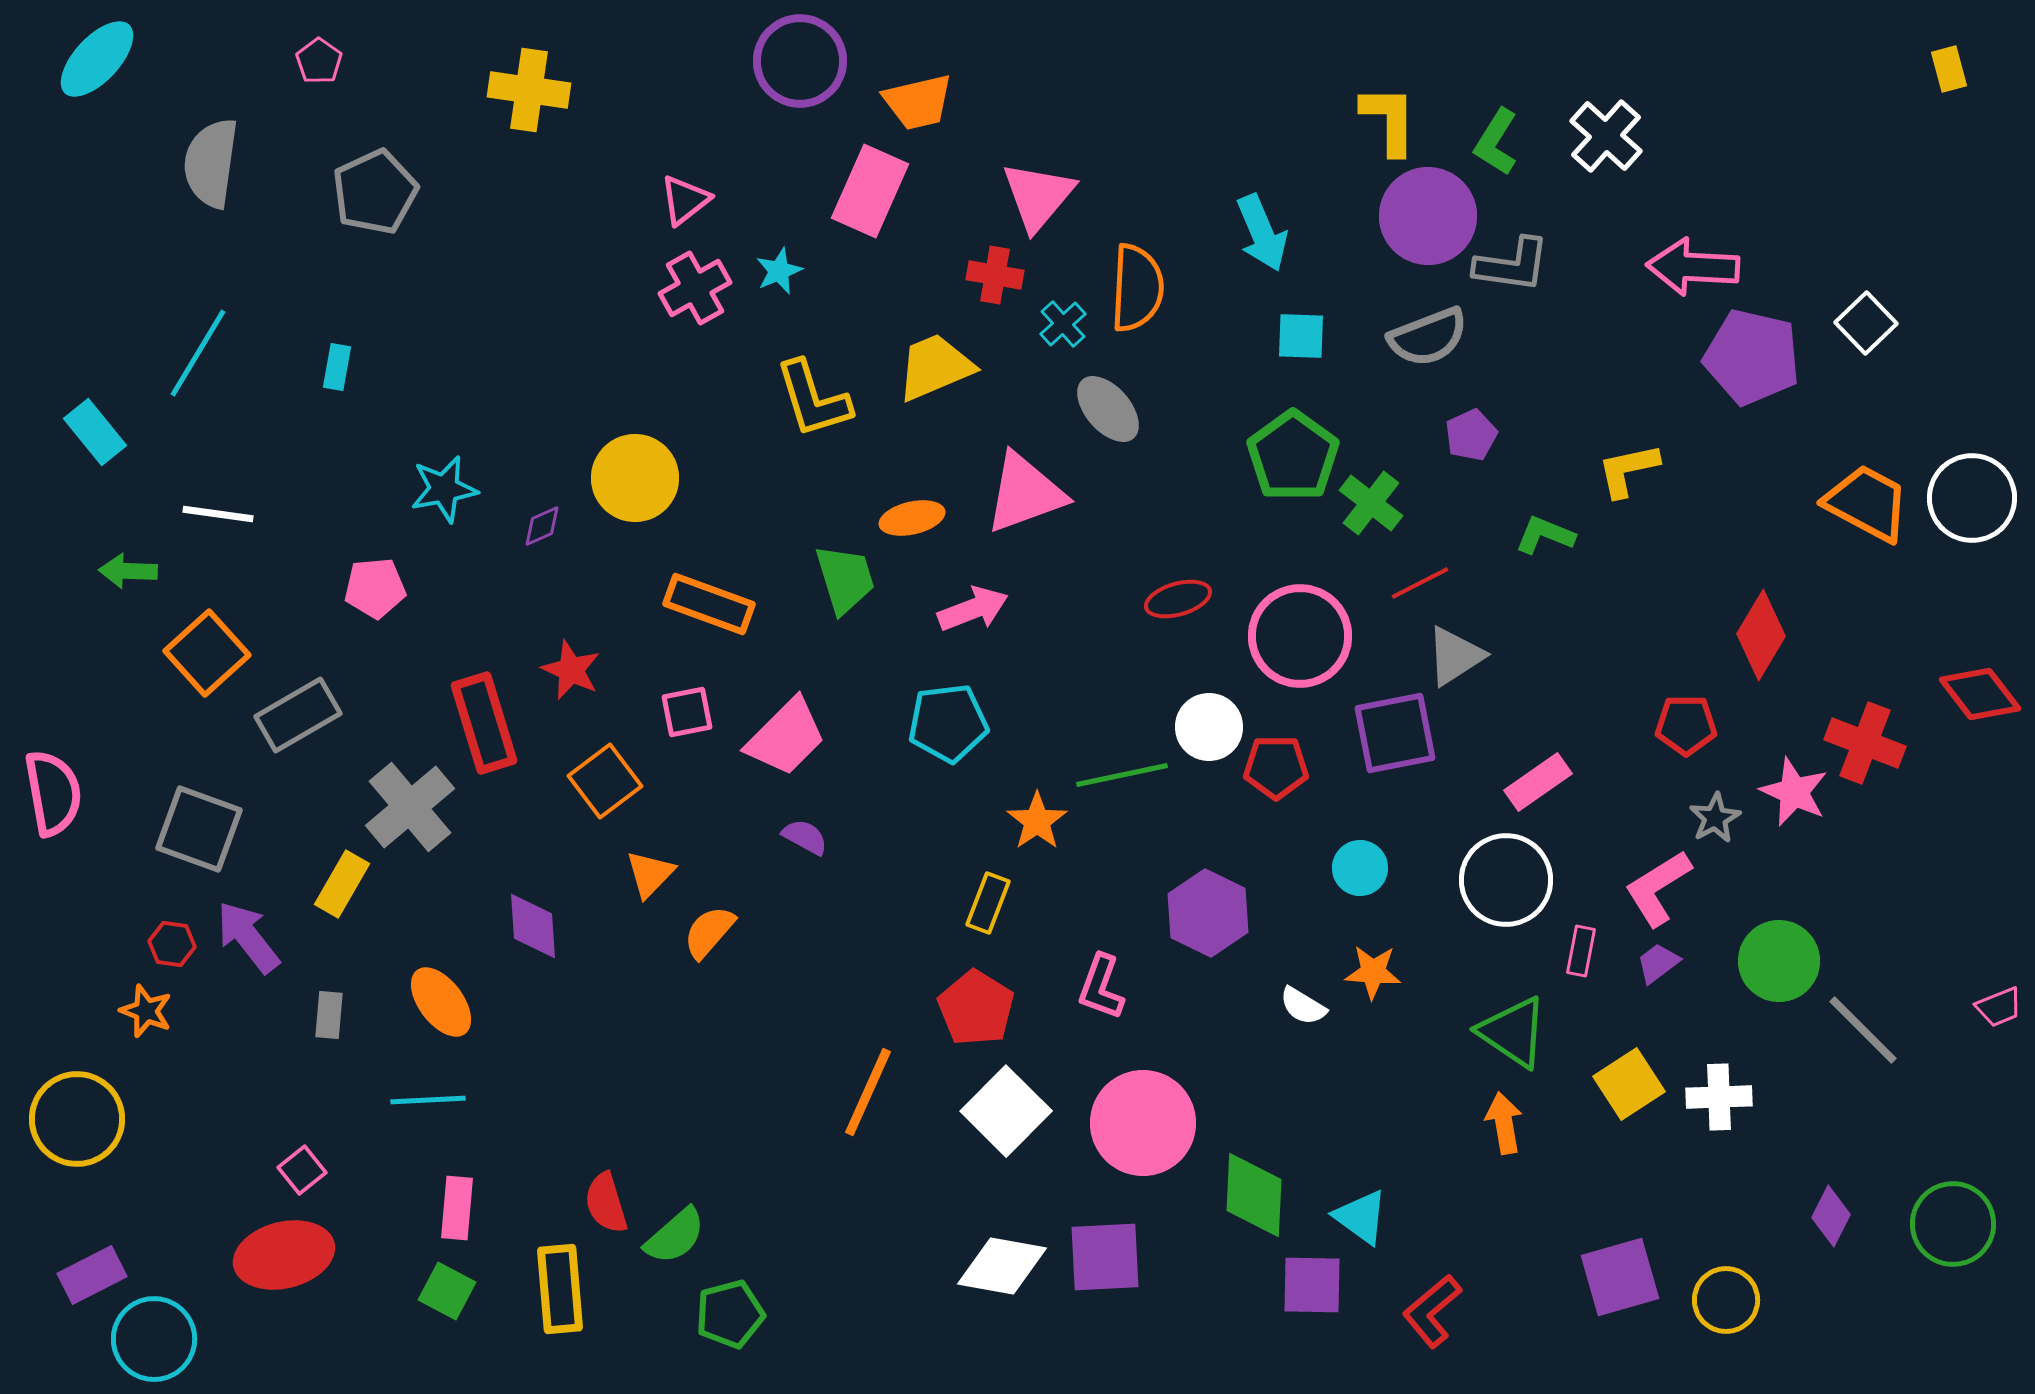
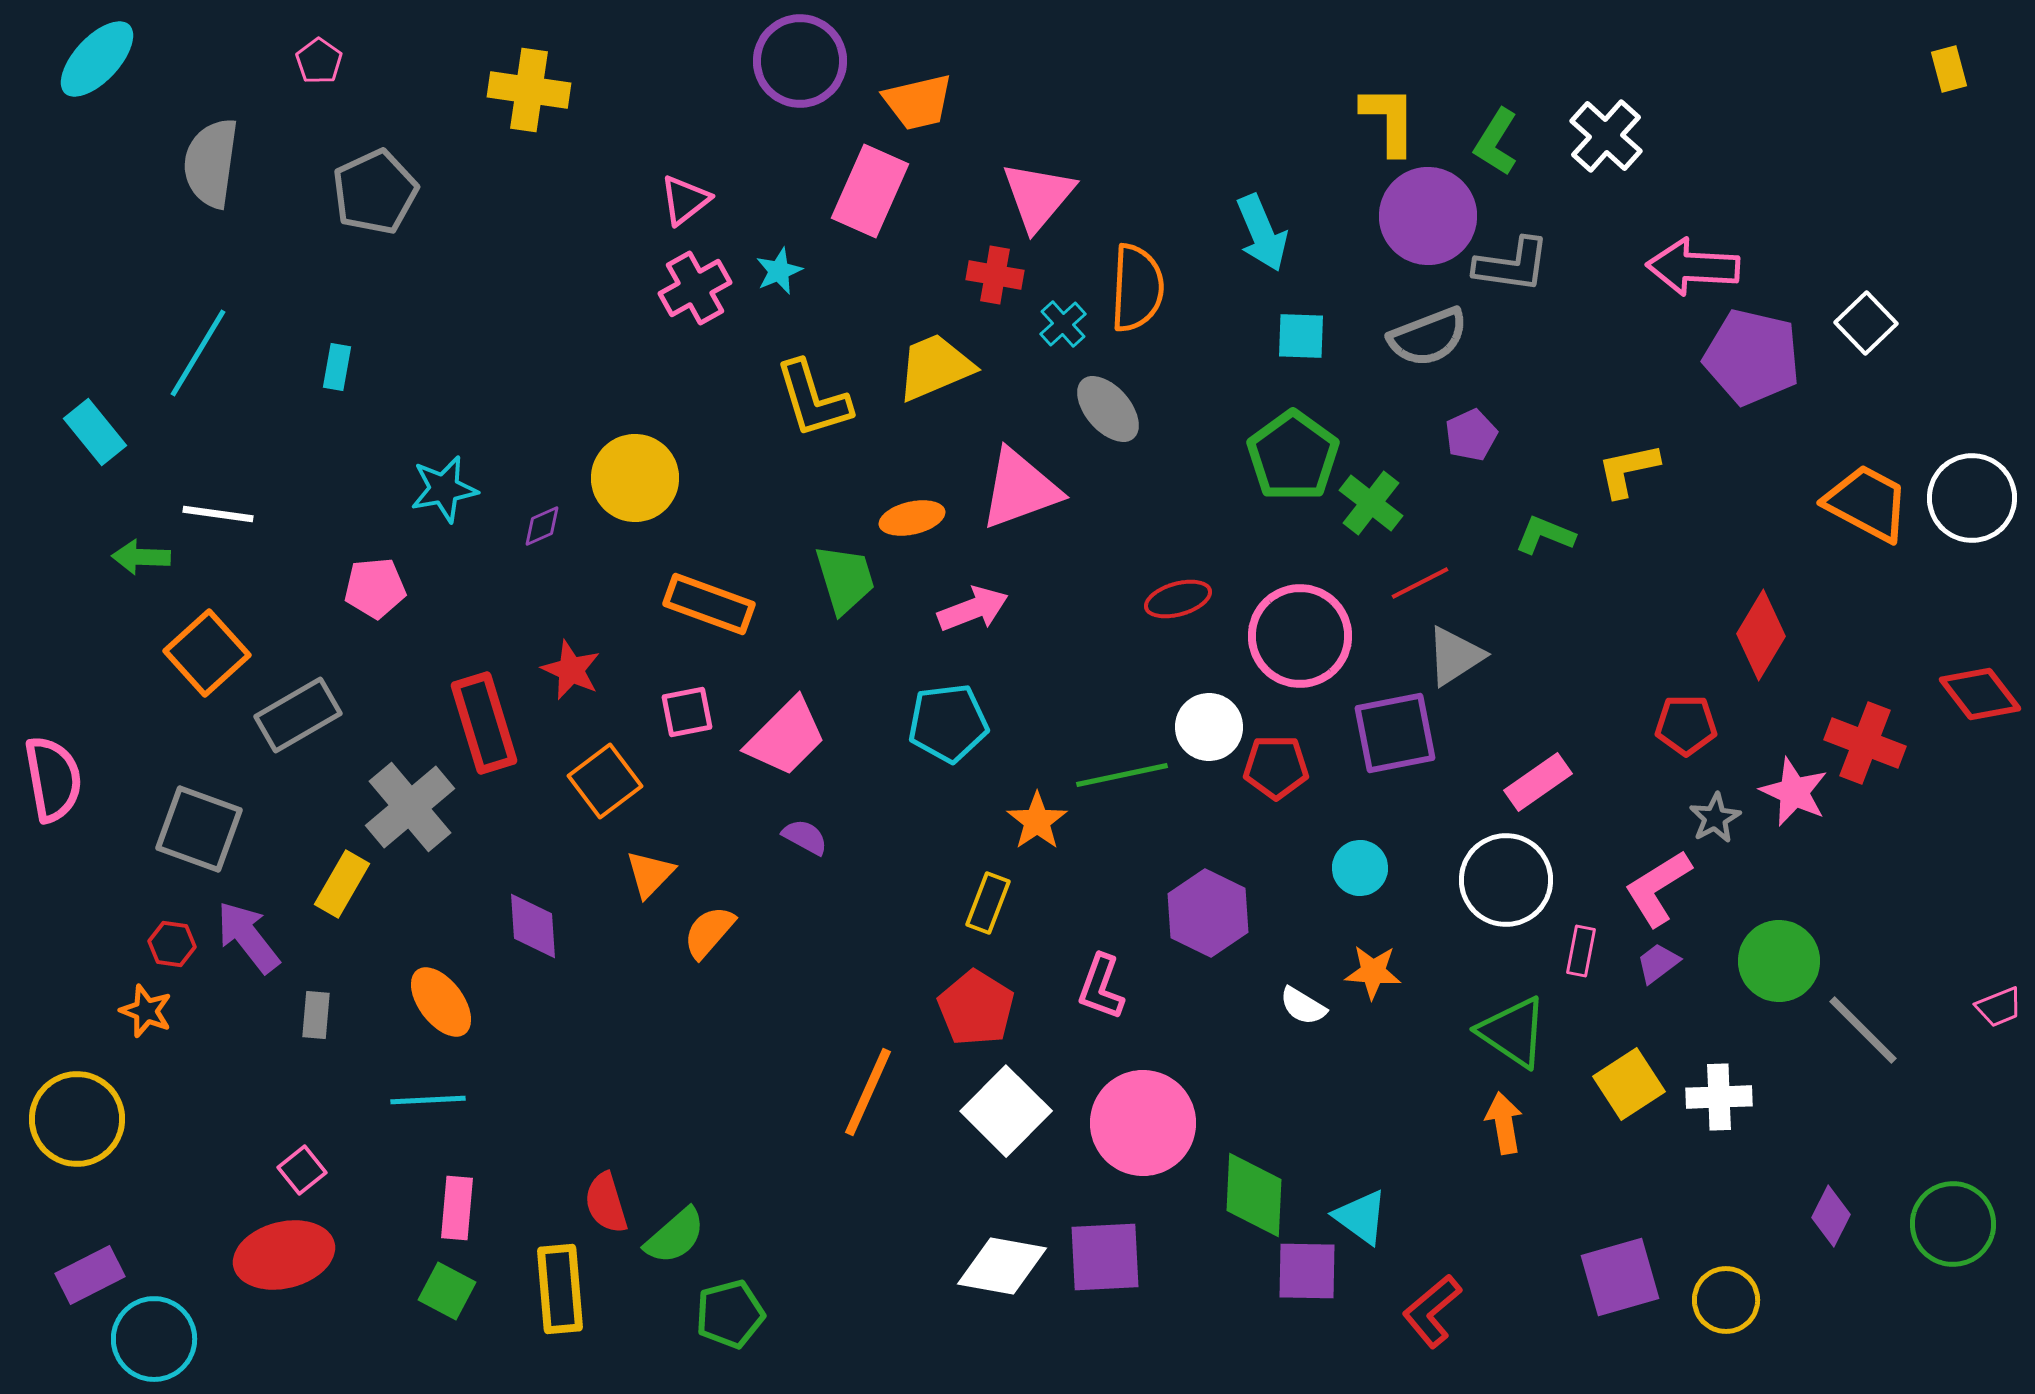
pink triangle at (1025, 493): moved 5 px left, 4 px up
green arrow at (128, 571): moved 13 px right, 14 px up
pink semicircle at (53, 793): moved 14 px up
gray rectangle at (329, 1015): moved 13 px left
purple rectangle at (92, 1275): moved 2 px left
purple square at (1312, 1285): moved 5 px left, 14 px up
